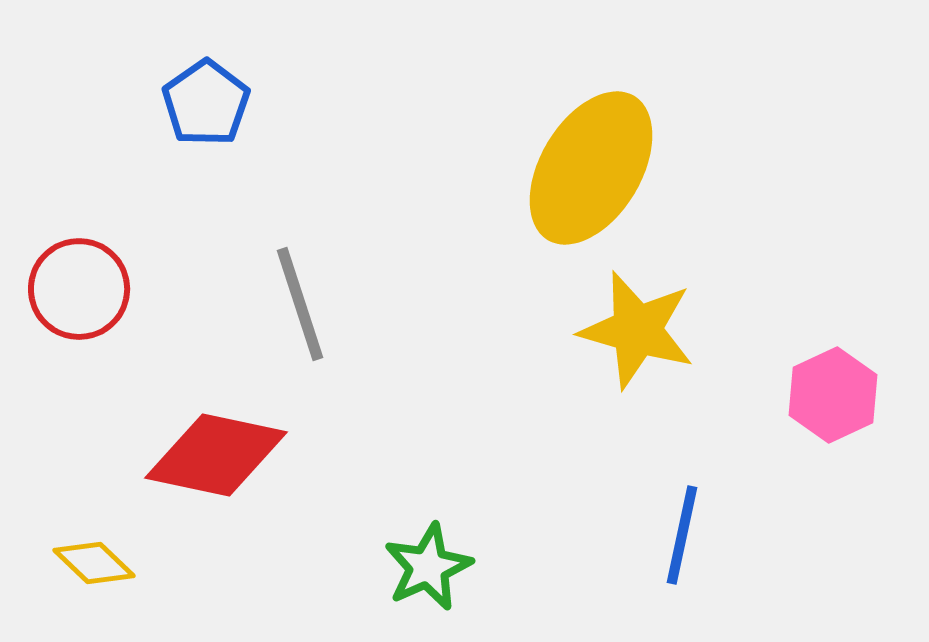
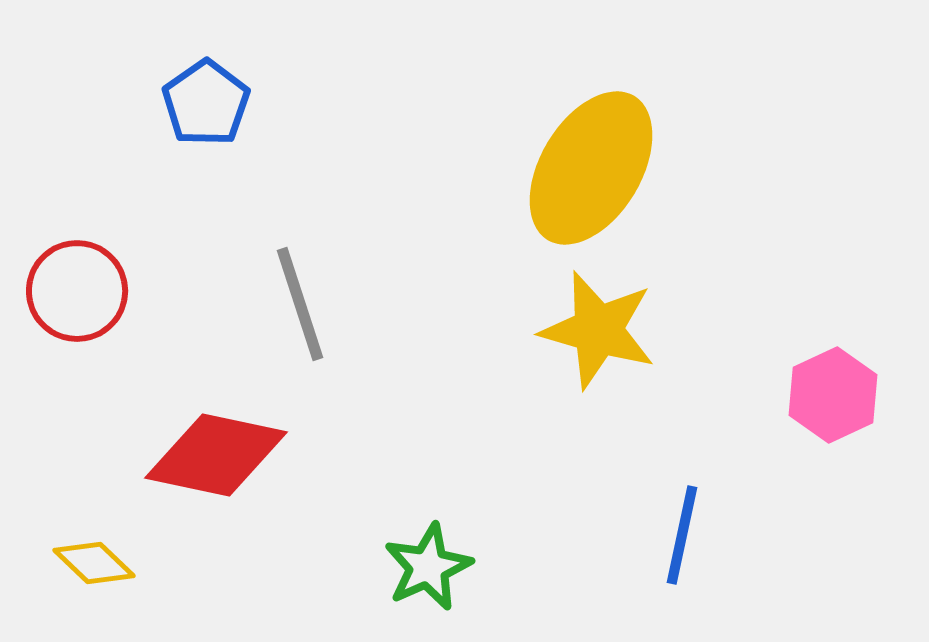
red circle: moved 2 px left, 2 px down
yellow star: moved 39 px left
